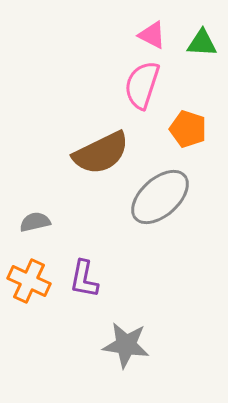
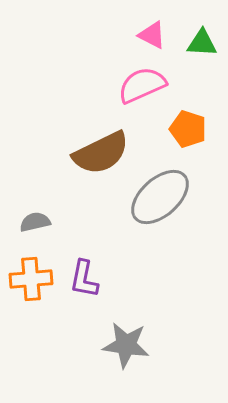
pink semicircle: rotated 48 degrees clockwise
orange cross: moved 2 px right, 2 px up; rotated 30 degrees counterclockwise
